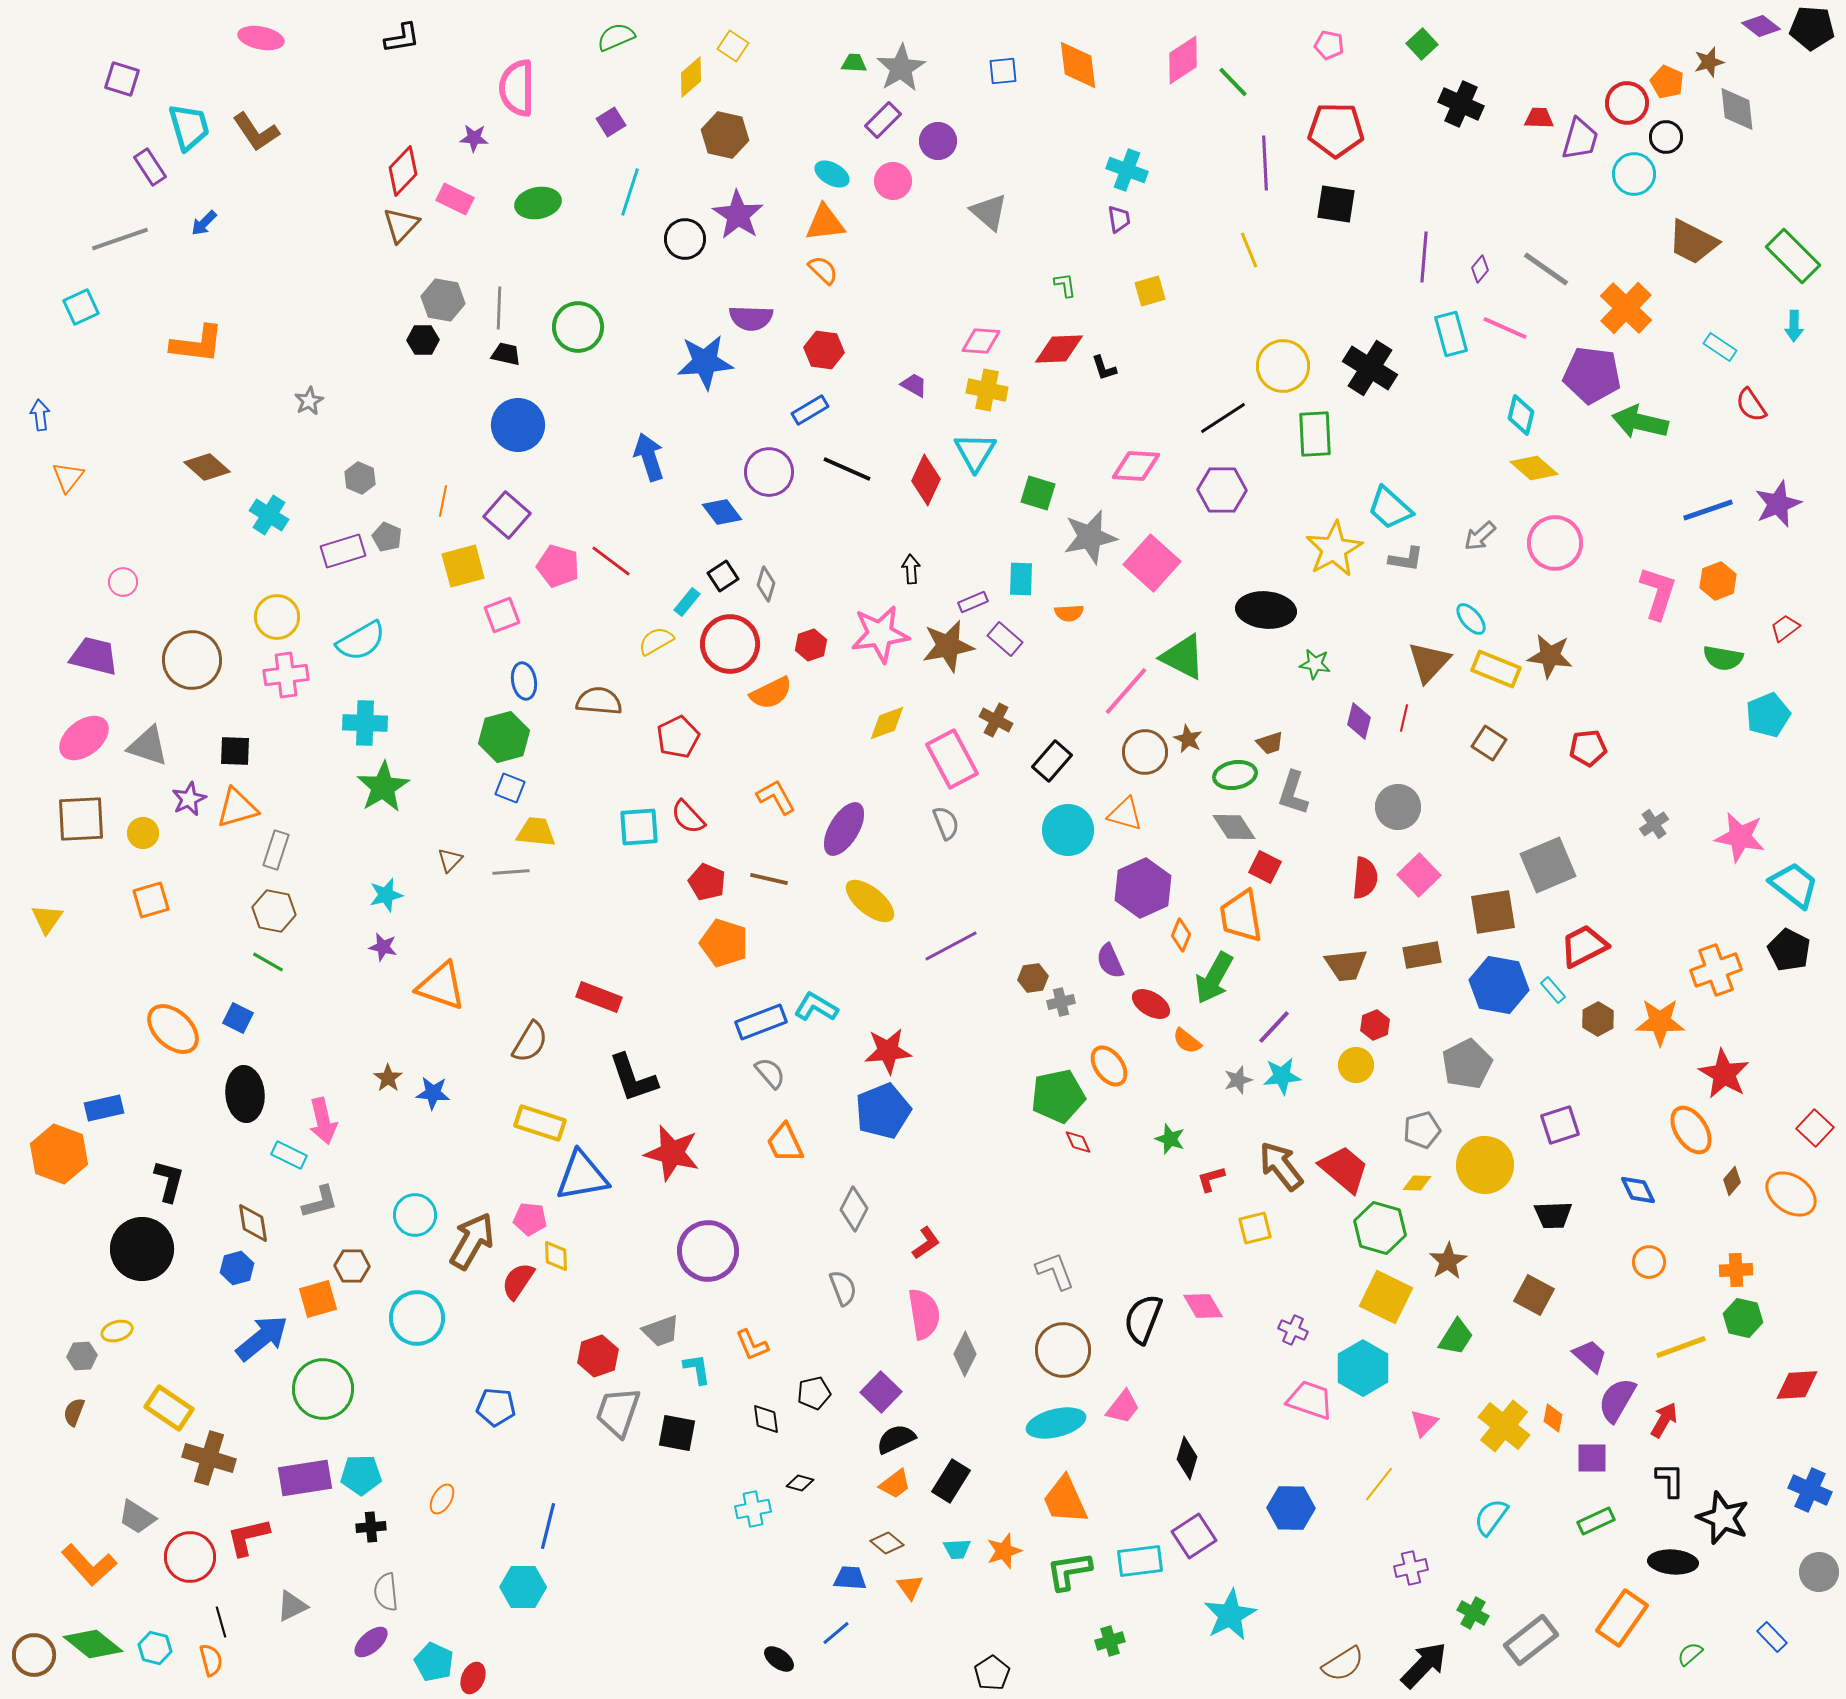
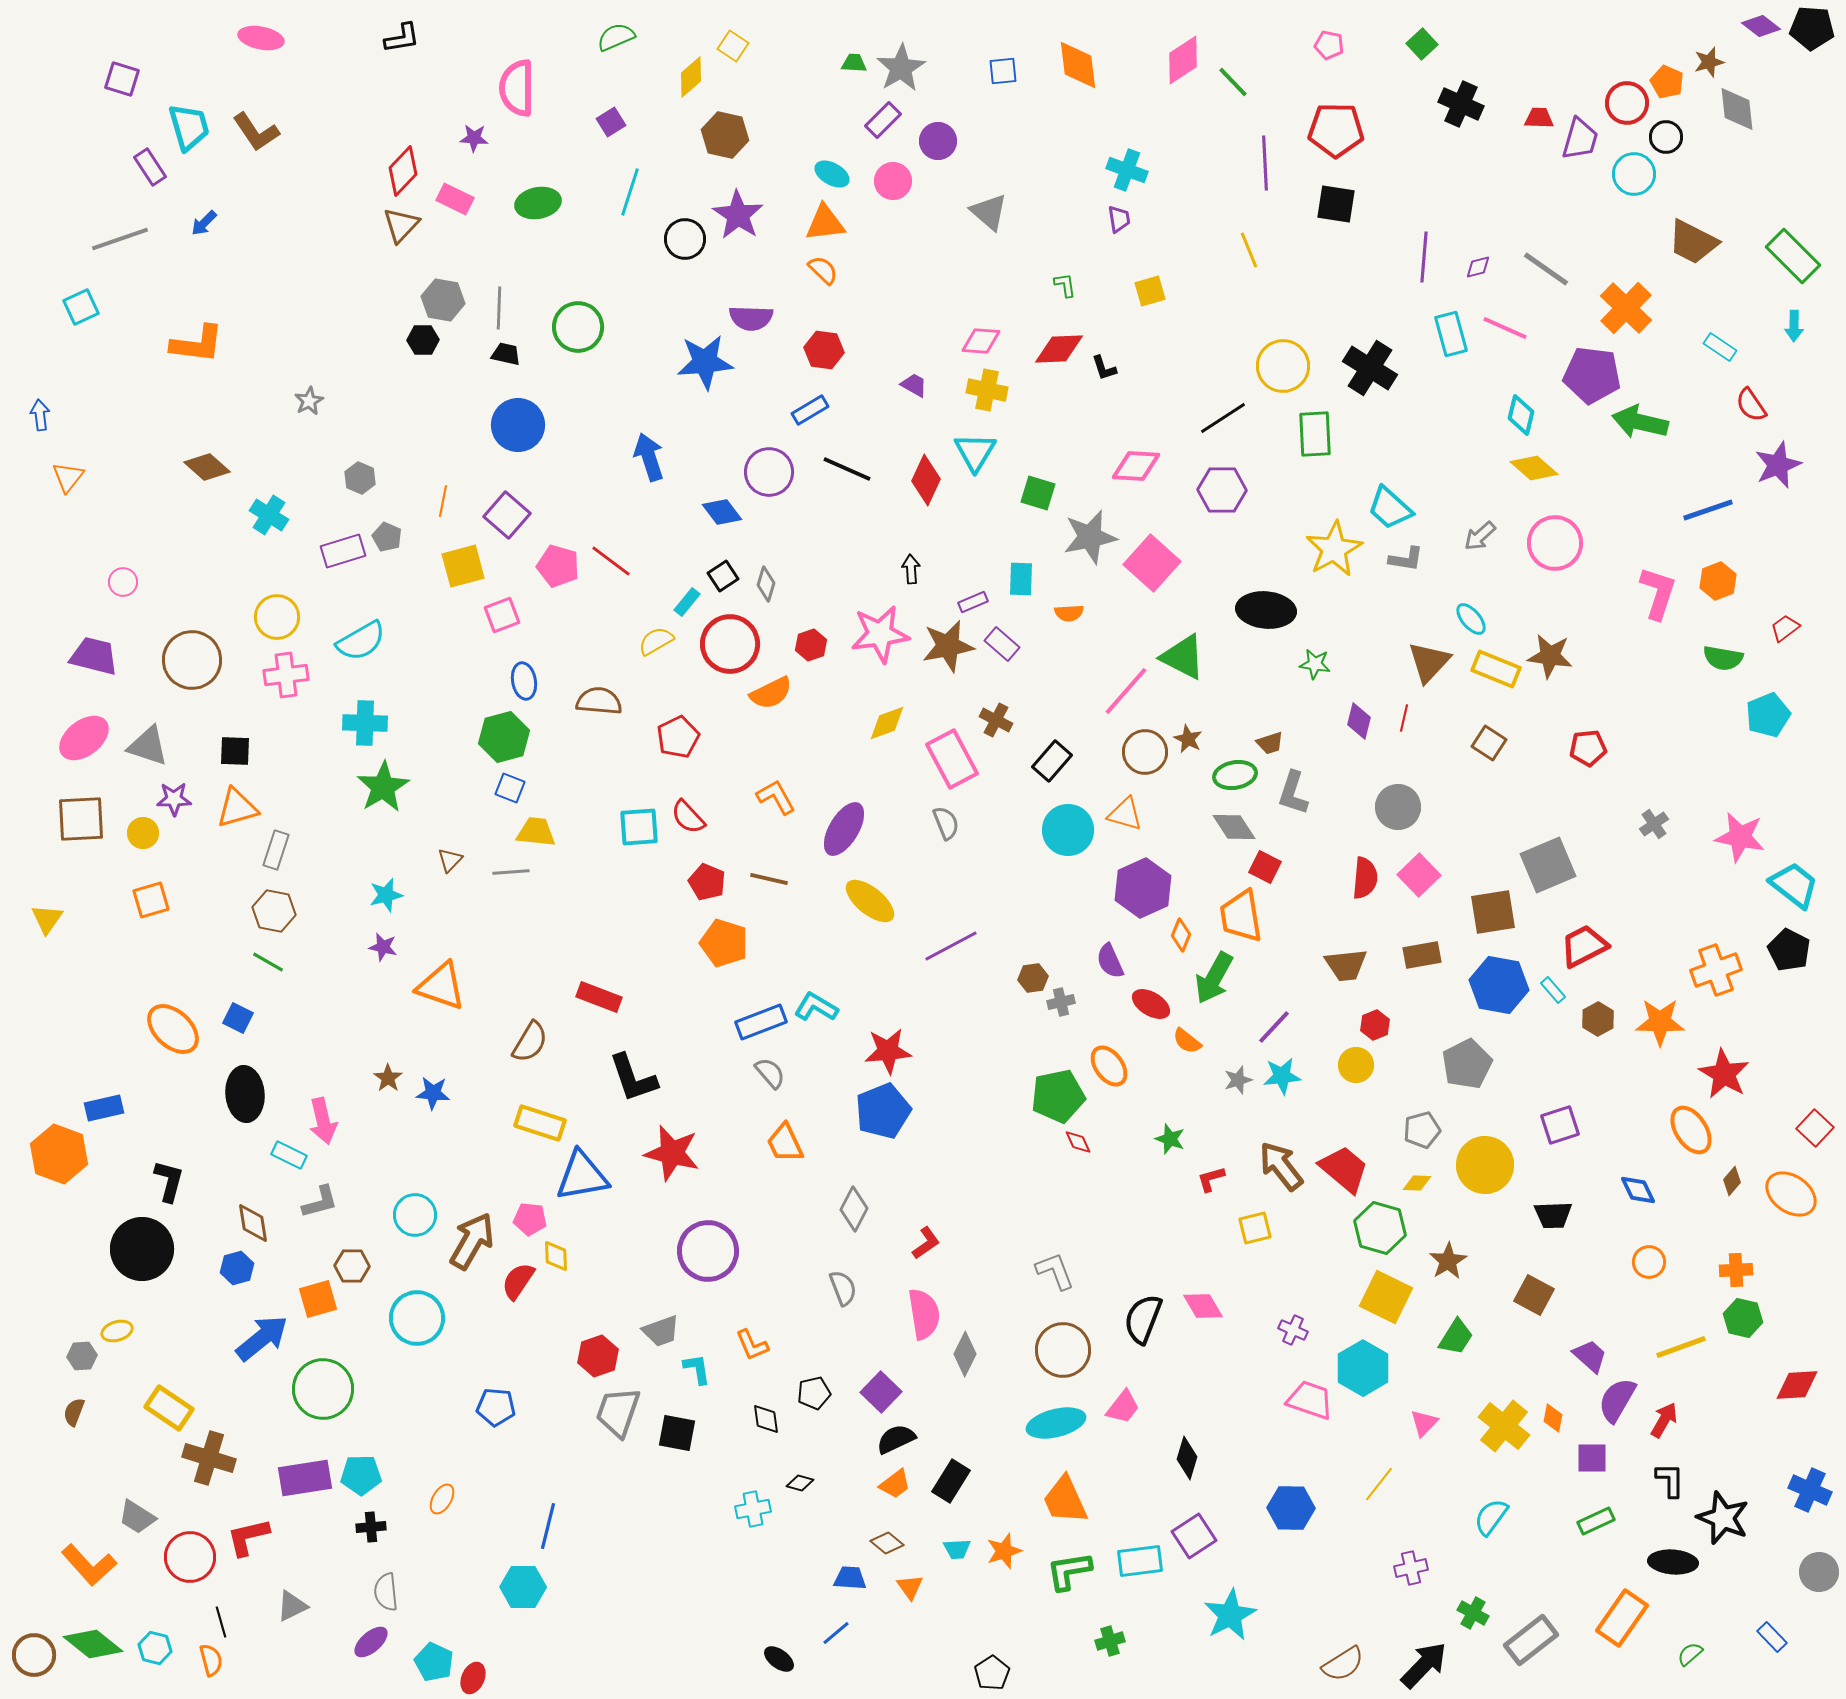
purple diamond at (1480, 269): moved 2 px left, 2 px up; rotated 36 degrees clockwise
purple star at (1778, 504): moved 39 px up
purple rectangle at (1005, 639): moved 3 px left, 5 px down
purple star at (189, 799): moved 15 px left; rotated 24 degrees clockwise
